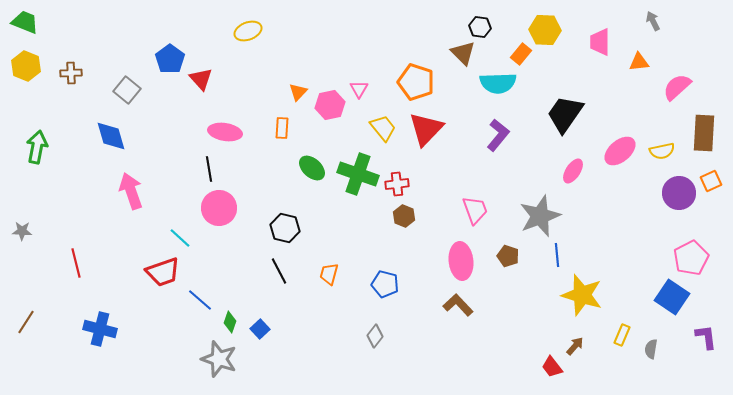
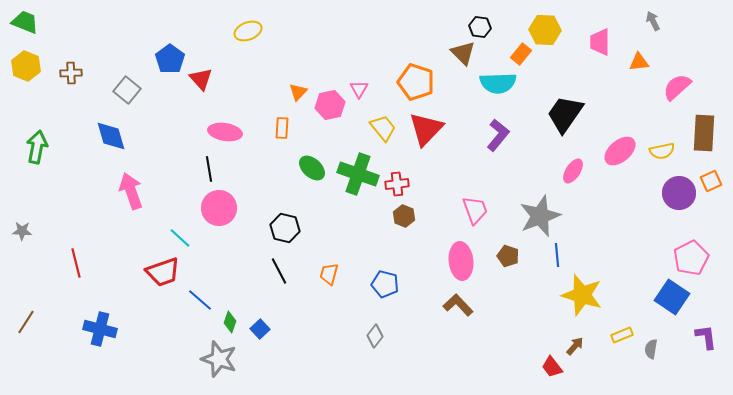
yellow rectangle at (622, 335): rotated 45 degrees clockwise
